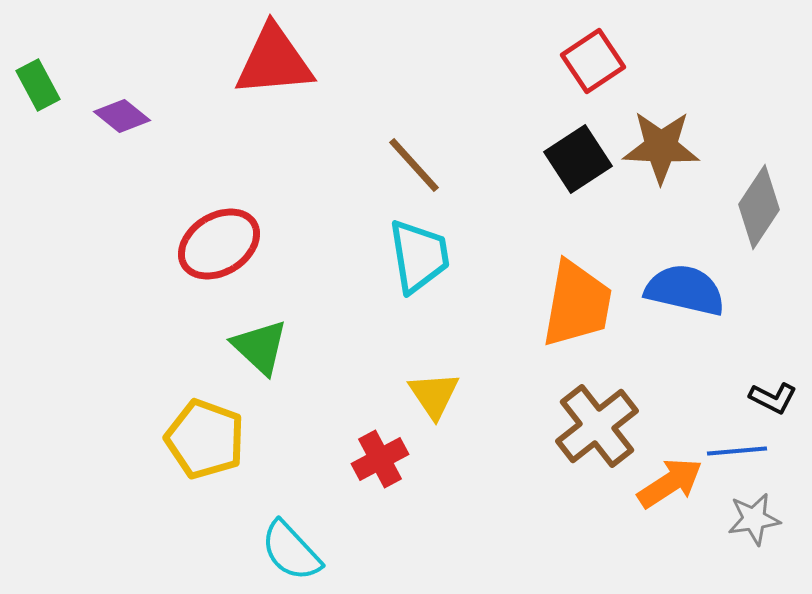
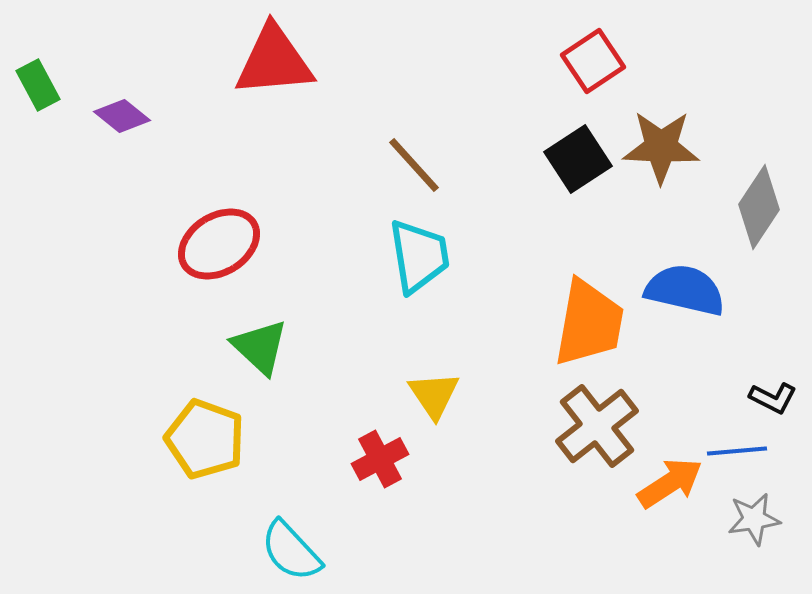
orange trapezoid: moved 12 px right, 19 px down
